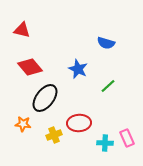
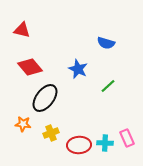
red ellipse: moved 22 px down
yellow cross: moved 3 px left, 2 px up
